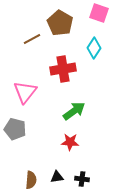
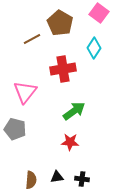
pink square: rotated 18 degrees clockwise
